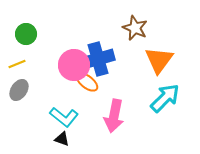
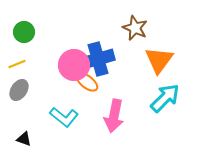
green circle: moved 2 px left, 2 px up
black triangle: moved 38 px left
